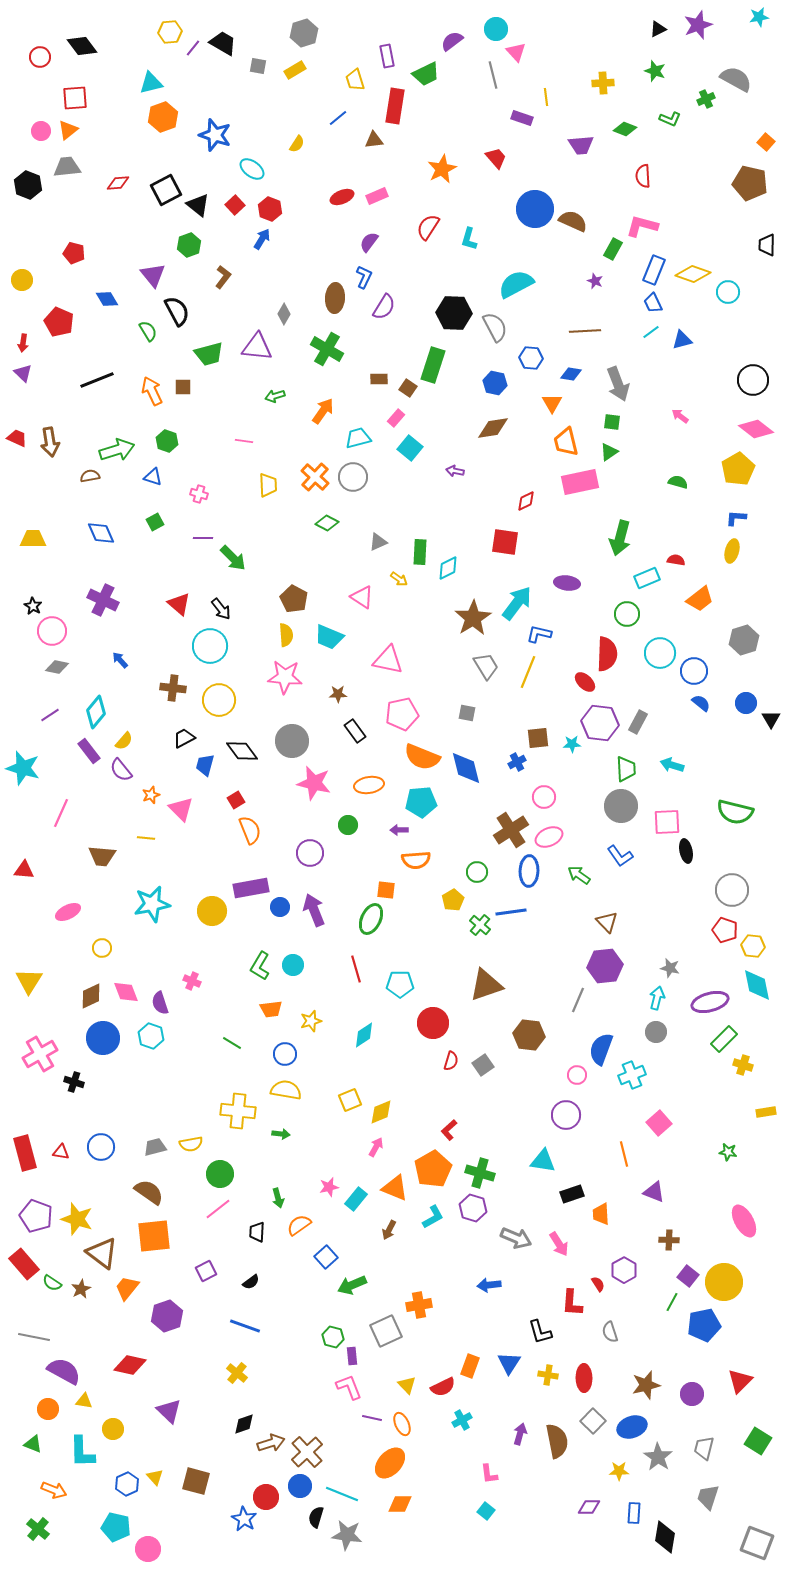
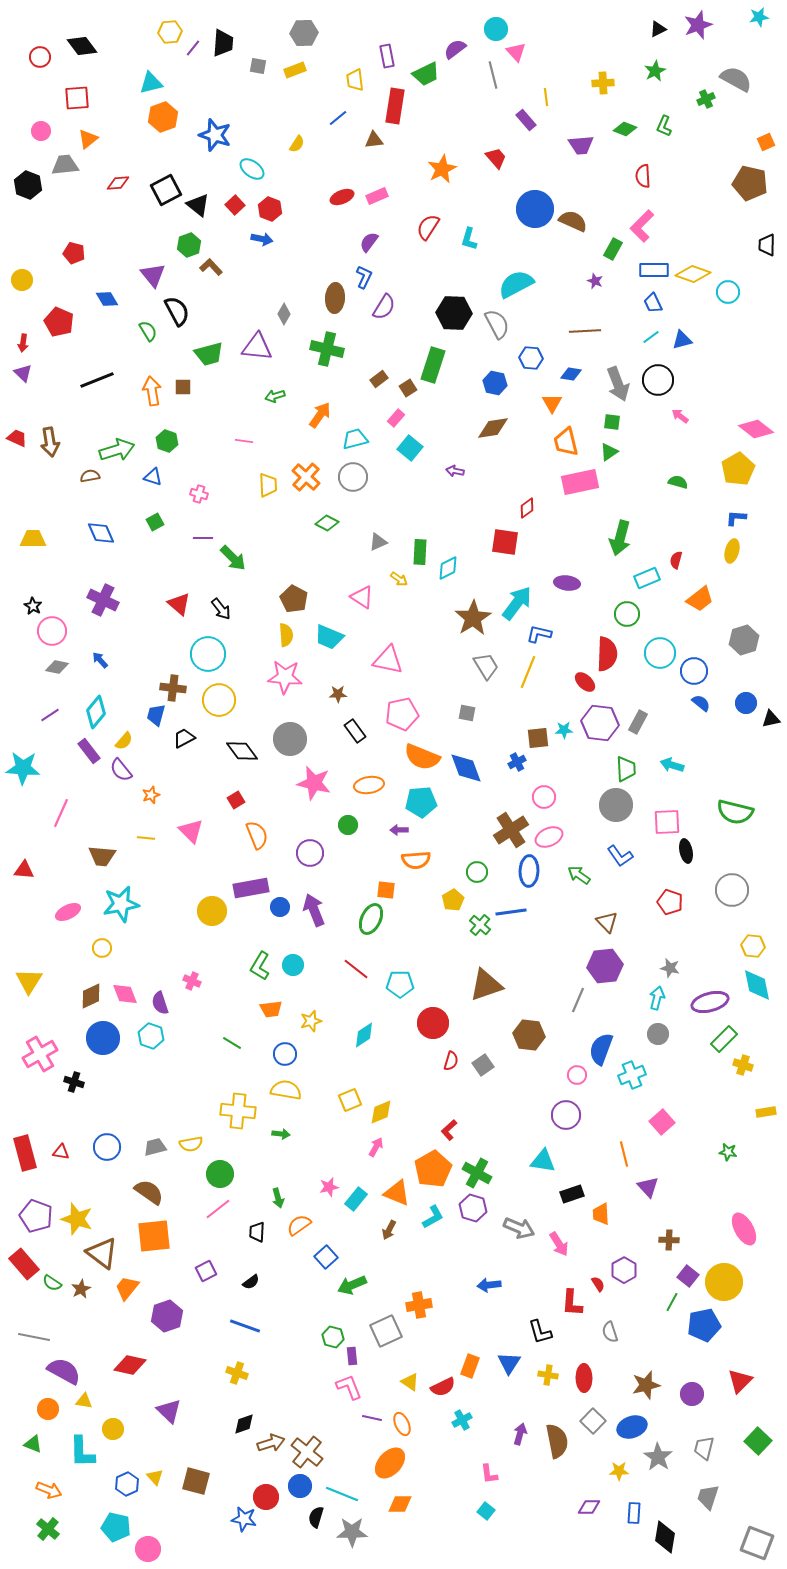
gray hexagon at (304, 33): rotated 16 degrees clockwise
purple semicircle at (452, 41): moved 3 px right, 8 px down
black trapezoid at (223, 43): rotated 64 degrees clockwise
yellow rectangle at (295, 70): rotated 10 degrees clockwise
green star at (655, 71): rotated 25 degrees clockwise
yellow trapezoid at (355, 80): rotated 10 degrees clockwise
red square at (75, 98): moved 2 px right
purple rectangle at (522, 118): moved 4 px right, 2 px down; rotated 30 degrees clockwise
green L-shape at (670, 119): moved 6 px left, 7 px down; rotated 90 degrees clockwise
orange triangle at (68, 130): moved 20 px right, 9 px down
orange square at (766, 142): rotated 24 degrees clockwise
gray trapezoid at (67, 167): moved 2 px left, 2 px up
pink L-shape at (642, 226): rotated 60 degrees counterclockwise
blue arrow at (262, 239): rotated 70 degrees clockwise
blue rectangle at (654, 270): rotated 68 degrees clockwise
brown L-shape at (223, 277): moved 12 px left, 10 px up; rotated 80 degrees counterclockwise
gray semicircle at (495, 327): moved 2 px right, 3 px up
cyan line at (651, 332): moved 5 px down
green cross at (327, 349): rotated 16 degrees counterclockwise
brown rectangle at (379, 379): rotated 36 degrees counterclockwise
black circle at (753, 380): moved 95 px left
brown square at (408, 388): rotated 24 degrees clockwise
orange arrow at (152, 391): rotated 16 degrees clockwise
orange arrow at (323, 411): moved 3 px left, 4 px down
cyan trapezoid at (358, 438): moved 3 px left, 1 px down
orange cross at (315, 477): moved 9 px left
red diamond at (526, 501): moved 1 px right, 7 px down; rotated 10 degrees counterclockwise
red semicircle at (676, 560): rotated 84 degrees counterclockwise
cyan circle at (210, 646): moved 2 px left, 8 px down
blue arrow at (120, 660): moved 20 px left
black triangle at (771, 719): rotated 48 degrees clockwise
gray circle at (292, 741): moved 2 px left, 2 px up
cyan star at (572, 744): moved 8 px left, 14 px up
blue trapezoid at (205, 765): moved 49 px left, 50 px up
cyan star at (23, 768): rotated 12 degrees counterclockwise
blue diamond at (466, 768): rotated 6 degrees counterclockwise
gray circle at (621, 806): moved 5 px left, 1 px up
pink triangle at (181, 809): moved 10 px right, 22 px down
orange semicircle at (250, 830): moved 7 px right, 5 px down
cyan star at (152, 904): moved 31 px left
red pentagon at (725, 930): moved 55 px left, 28 px up
red line at (356, 969): rotated 36 degrees counterclockwise
pink diamond at (126, 992): moved 1 px left, 2 px down
gray circle at (656, 1032): moved 2 px right, 2 px down
pink square at (659, 1123): moved 3 px right, 1 px up
blue circle at (101, 1147): moved 6 px right
green cross at (480, 1173): moved 3 px left; rotated 12 degrees clockwise
orange triangle at (395, 1188): moved 2 px right, 5 px down
purple triangle at (654, 1192): moved 6 px left, 5 px up; rotated 25 degrees clockwise
pink ellipse at (744, 1221): moved 8 px down
gray arrow at (516, 1238): moved 3 px right, 10 px up
yellow cross at (237, 1373): rotated 20 degrees counterclockwise
yellow triangle at (407, 1385): moved 3 px right, 3 px up; rotated 12 degrees counterclockwise
green square at (758, 1441): rotated 12 degrees clockwise
brown cross at (307, 1452): rotated 8 degrees counterclockwise
orange arrow at (54, 1490): moved 5 px left
blue star at (244, 1519): rotated 20 degrees counterclockwise
green cross at (38, 1529): moved 10 px right
gray star at (347, 1535): moved 5 px right, 3 px up; rotated 8 degrees counterclockwise
